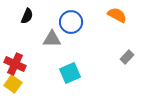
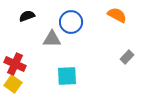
black semicircle: rotated 133 degrees counterclockwise
cyan square: moved 3 px left, 3 px down; rotated 20 degrees clockwise
